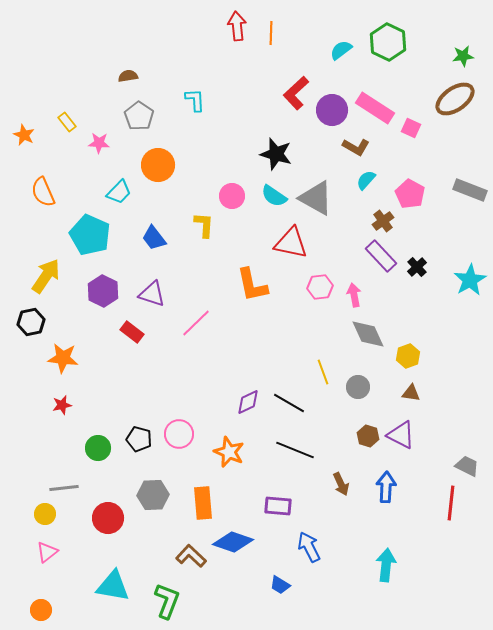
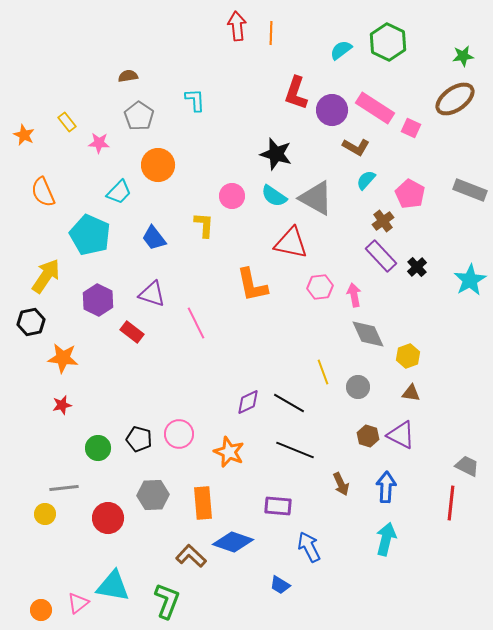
red L-shape at (296, 93): rotated 28 degrees counterclockwise
purple hexagon at (103, 291): moved 5 px left, 9 px down
pink line at (196, 323): rotated 72 degrees counterclockwise
pink triangle at (47, 552): moved 31 px right, 51 px down
cyan arrow at (386, 565): moved 26 px up; rotated 8 degrees clockwise
